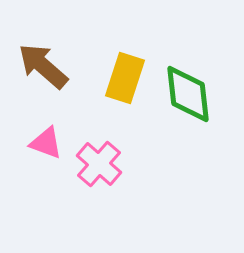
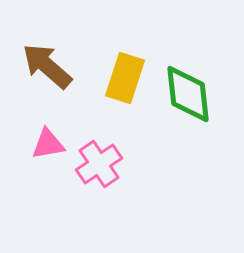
brown arrow: moved 4 px right
pink triangle: moved 2 px right, 1 px down; rotated 30 degrees counterclockwise
pink cross: rotated 15 degrees clockwise
